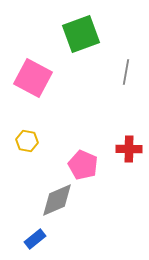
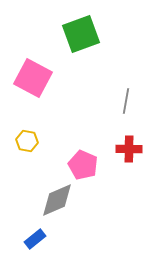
gray line: moved 29 px down
